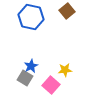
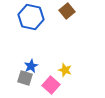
yellow star: rotated 24 degrees clockwise
gray square: rotated 14 degrees counterclockwise
